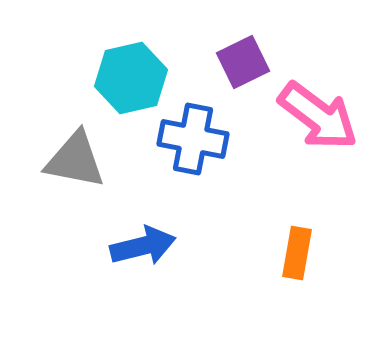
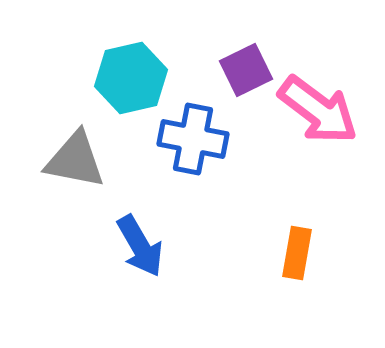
purple square: moved 3 px right, 8 px down
pink arrow: moved 6 px up
blue arrow: moved 3 px left; rotated 74 degrees clockwise
